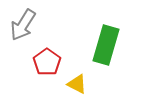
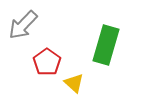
gray arrow: rotated 12 degrees clockwise
yellow triangle: moved 3 px left, 1 px up; rotated 15 degrees clockwise
